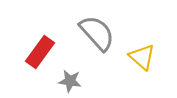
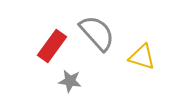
red rectangle: moved 12 px right, 6 px up
yellow triangle: rotated 24 degrees counterclockwise
